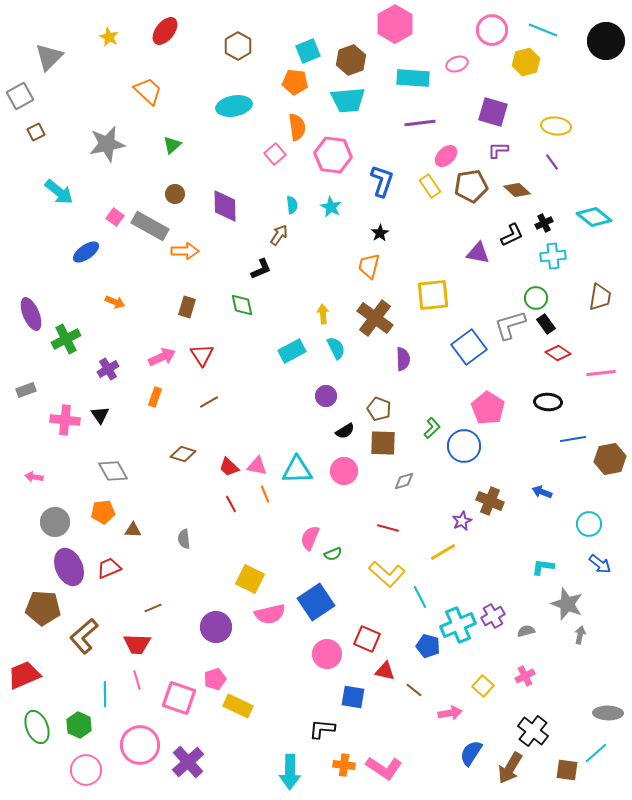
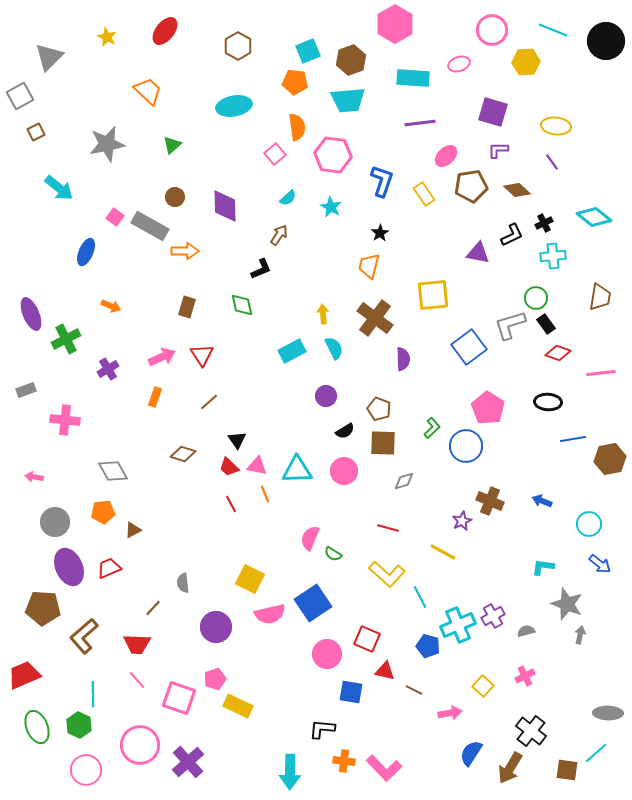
cyan line at (543, 30): moved 10 px right
yellow star at (109, 37): moved 2 px left
yellow hexagon at (526, 62): rotated 12 degrees clockwise
pink ellipse at (457, 64): moved 2 px right
yellow rectangle at (430, 186): moved 6 px left, 8 px down
cyan arrow at (59, 192): moved 4 px up
brown circle at (175, 194): moved 3 px down
cyan semicircle at (292, 205): moved 4 px left, 7 px up; rotated 54 degrees clockwise
blue ellipse at (86, 252): rotated 32 degrees counterclockwise
orange arrow at (115, 302): moved 4 px left, 4 px down
cyan semicircle at (336, 348): moved 2 px left
red diamond at (558, 353): rotated 15 degrees counterclockwise
brown line at (209, 402): rotated 12 degrees counterclockwise
black triangle at (100, 415): moved 137 px right, 25 px down
blue circle at (464, 446): moved 2 px right
blue arrow at (542, 492): moved 9 px down
brown triangle at (133, 530): rotated 30 degrees counterclockwise
gray semicircle at (184, 539): moved 1 px left, 44 px down
yellow line at (443, 552): rotated 60 degrees clockwise
green semicircle at (333, 554): rotated 54 degrees clockwise
blue square at (316, 602): moved 3 px left, 1 px down
brown line at (153, 608): rotated 24 degrees counterclockwise
pink line at (137, 680): rotated 24 degrees counterclockwise
brown line at (414, 690): rotated 12 degrees counterclockwise
cyan line at (105, 694): moved 12 px left
blue square at (353, 697): moved 2 px left, 5 px up
black cross at (533, 731): moved 2 px left
orange cross at (344, 765): moved 4 px up
pink L-shape at (384, 768): rotated 12 degrees clockwise
